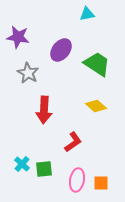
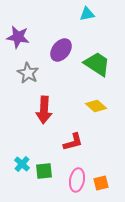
red L-shape: rotated 20 degrees clockwise
green square: moved 2 px down
orange square: rotated 14 degrees counterclockwise
